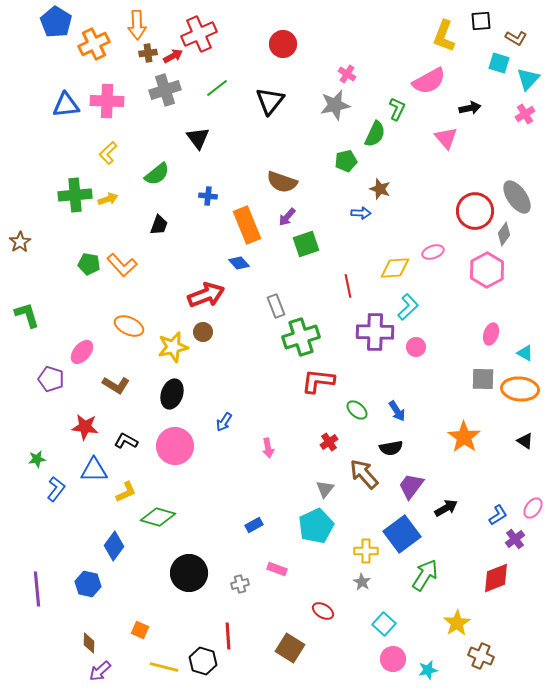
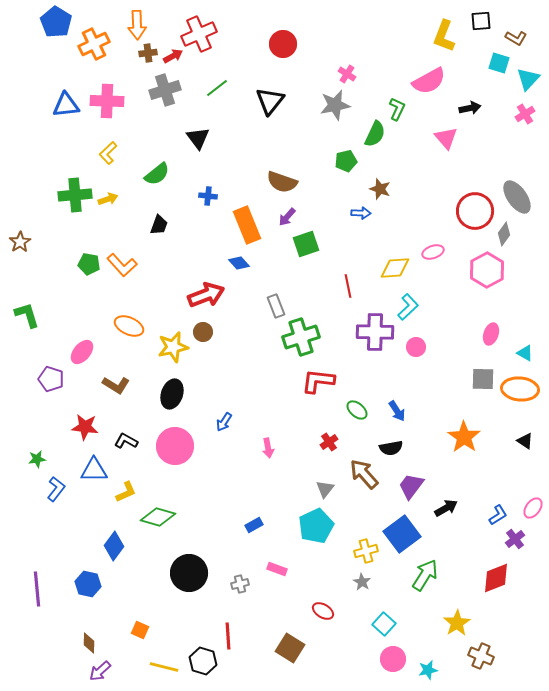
yellow cross at (366, 551): rotated 15 degrees counterclockwise
